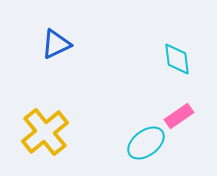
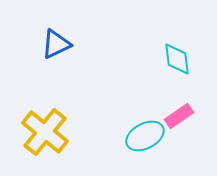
yellow cross: rotated 12 degrees counterclockwise
cyan ellipse: moved 1 px left, 7 px up; rotated 9 degrees clockwise
